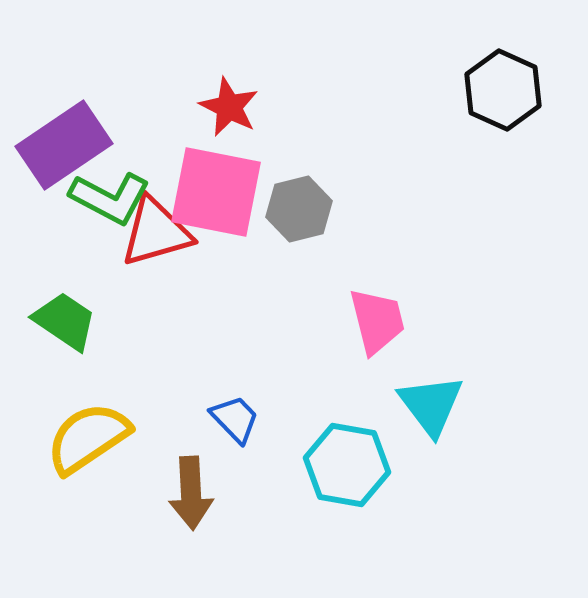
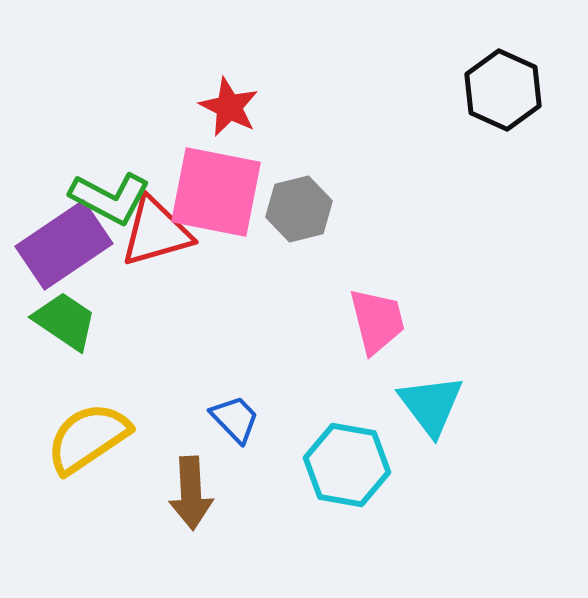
purple rectangle: moved 100 px down
